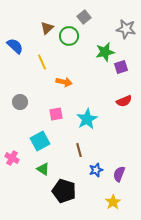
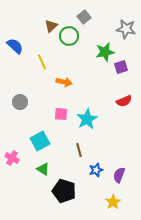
brown triangle: moved 4 px right, 2 px up
pink square: moved 5 px right; rotated 16 degrees clockwise
purple semicircle: moved 1 px down
